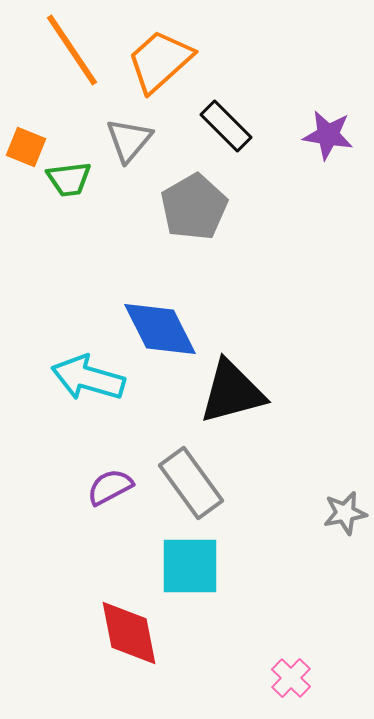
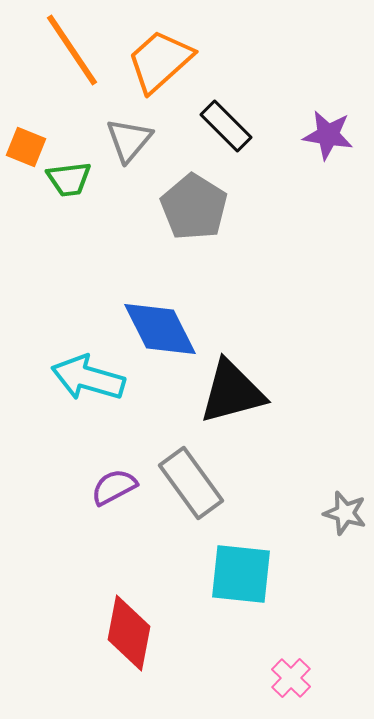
gray pentagon: rotated 10 degrees counterclockwise
purple semicircle: moved 4 px right
gray star: rotated 27 degrees clockwise
cyan square: moved 51 px right, 8 px down; rotated 6 degrees clockwise
red diamond: rotated 22 degrees clockwise
